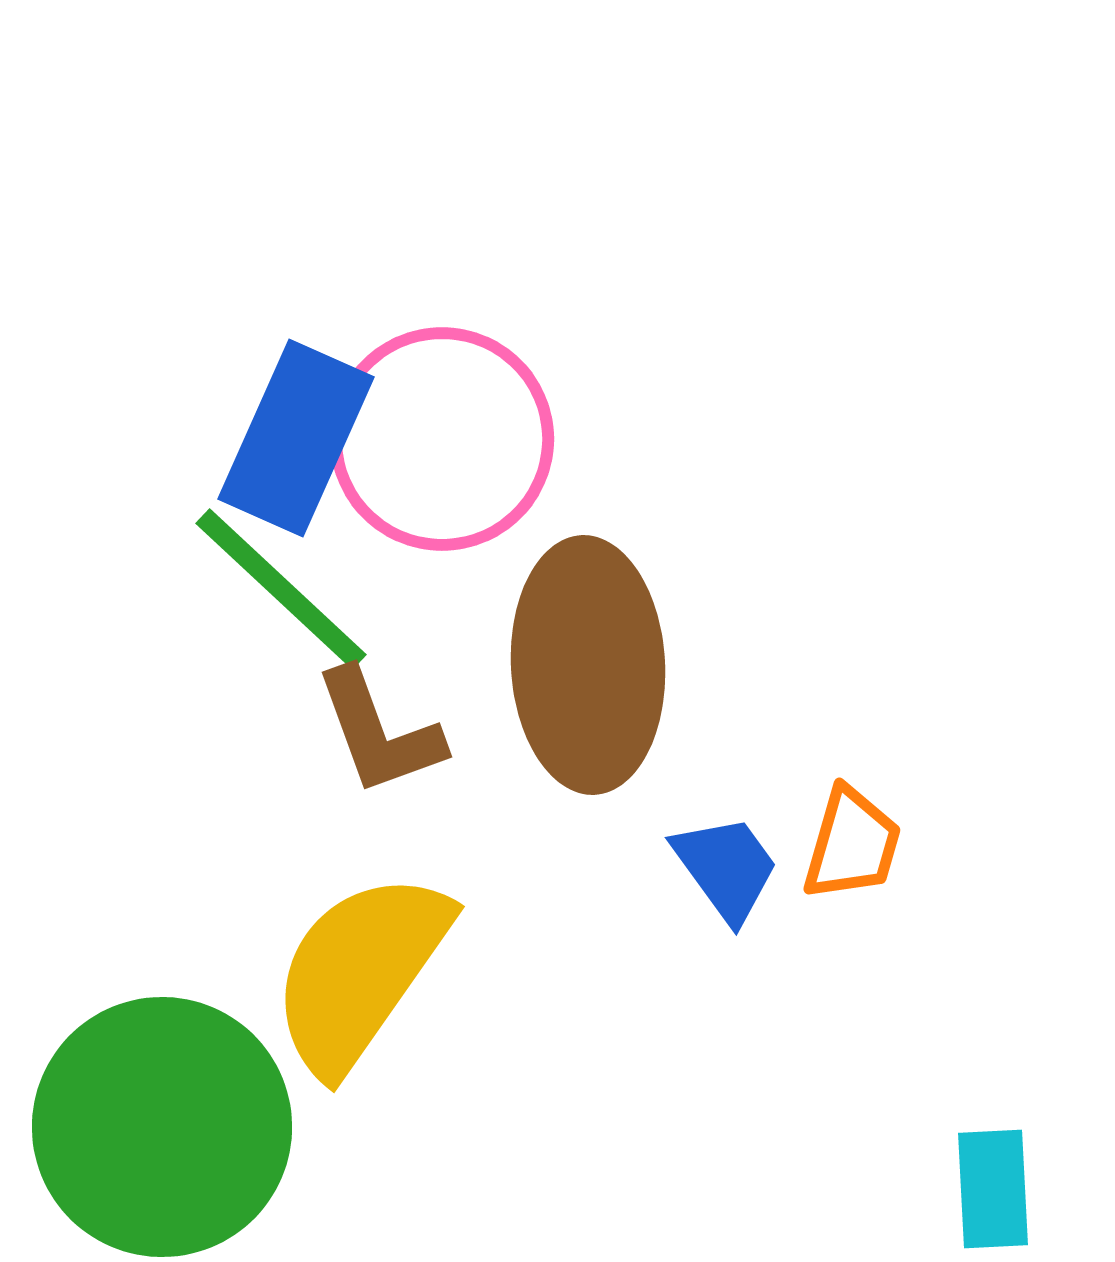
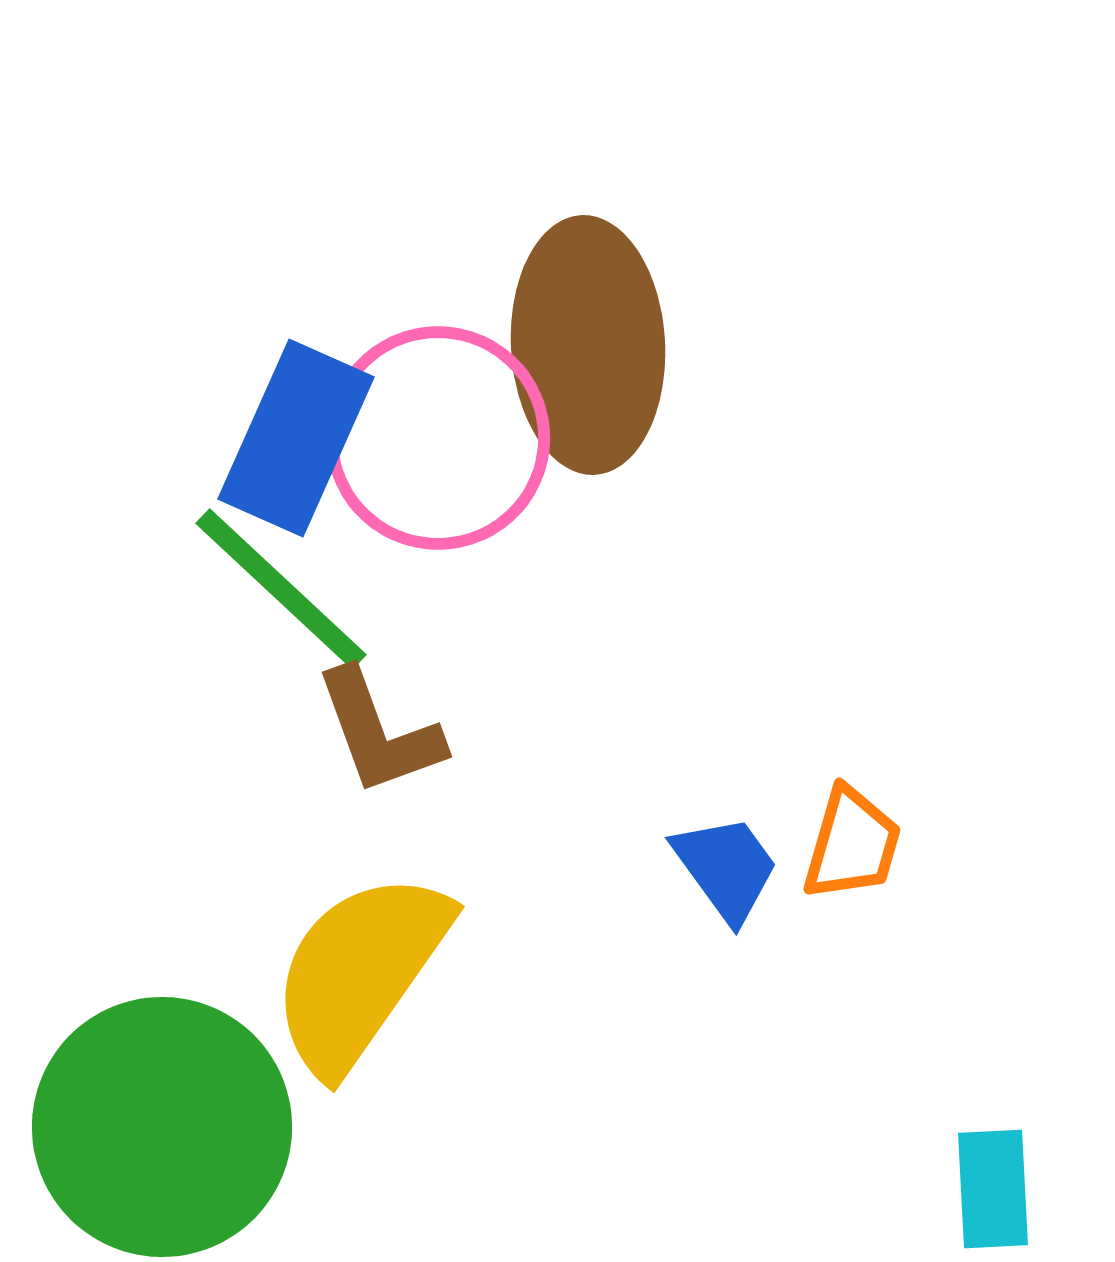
pink circle: moved 4 px left, 1 px up
brown ellipse: moved 320 px up
